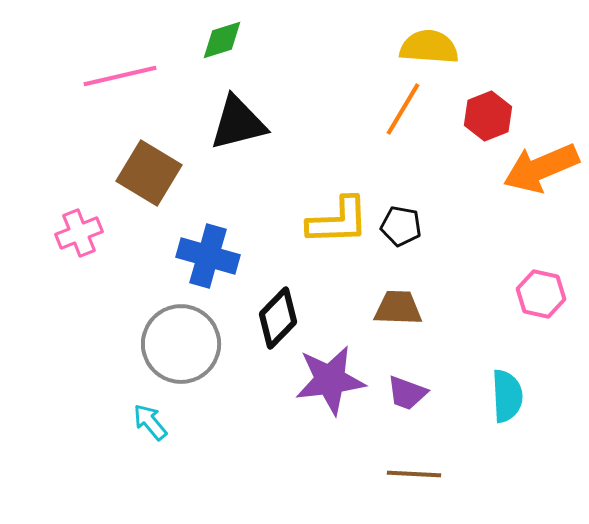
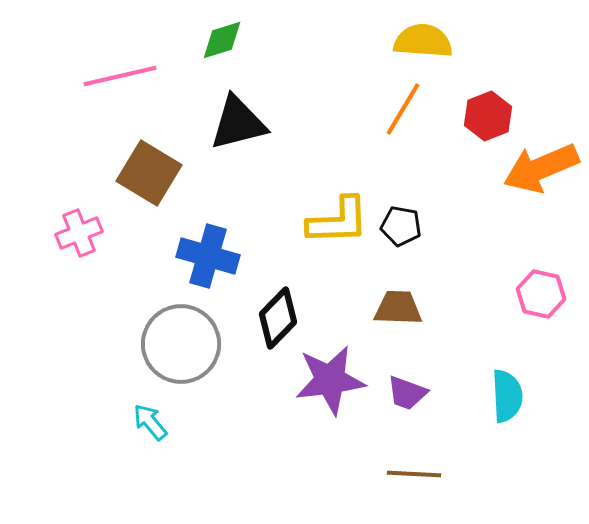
yellow semicircle: moved 6 px left, 6 px up
